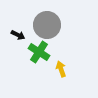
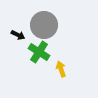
gray circle: moved 3 px left
